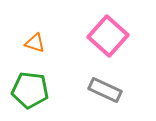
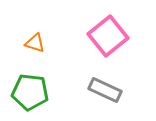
pink square: rotated 9 degrees clockwise
green pentagon: moved 2 px down
